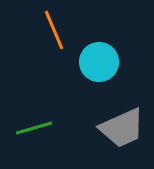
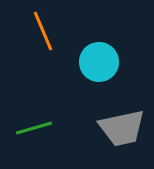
orange line: moved 11 px left, 1 px down
gray trapezoid: rotated 12 degrees clockwise
